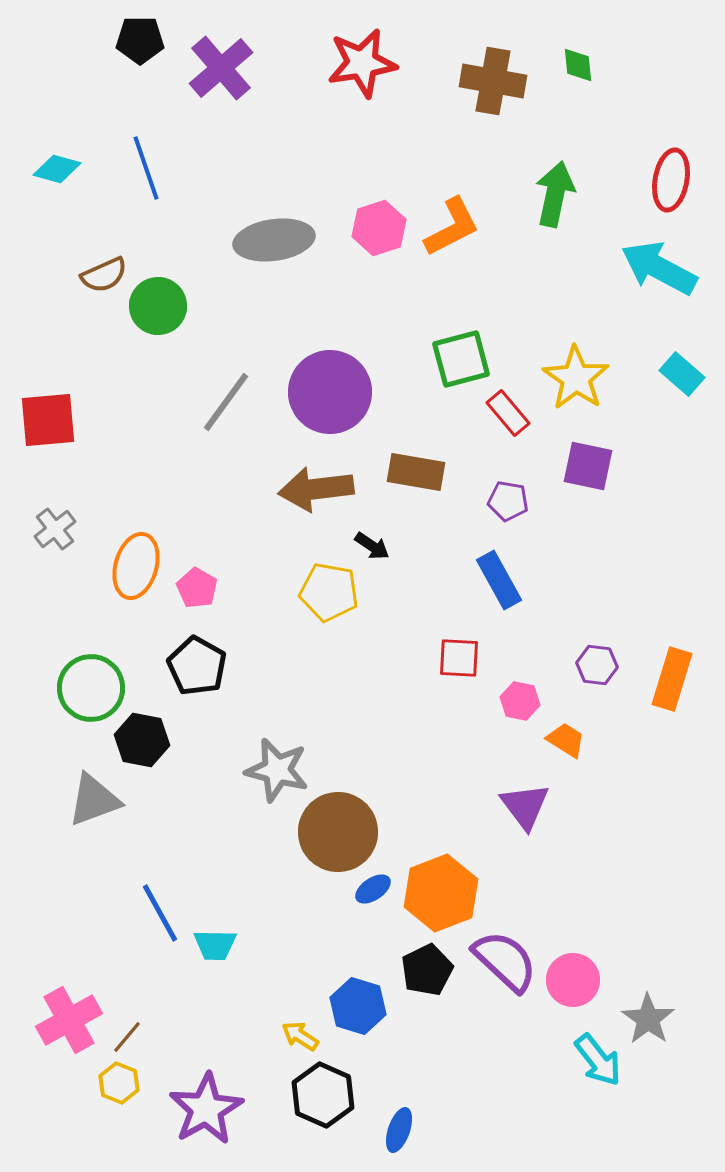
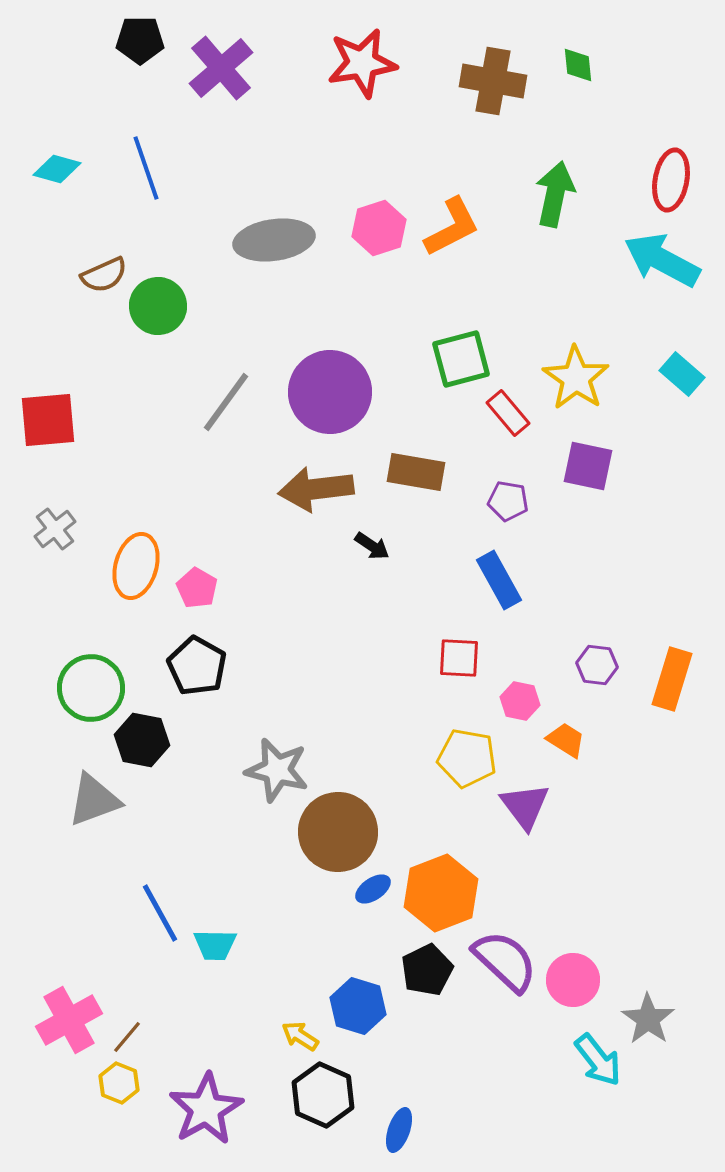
cyan arrow at (659, 268): moved 3 px right, 8 px up
yellow pentagon at (329, 592): moved 138 px right, 166 px down
